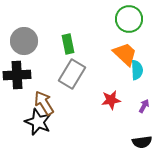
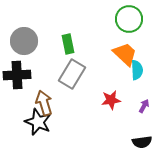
brown arrow: rotated 15 degrees clockwise
